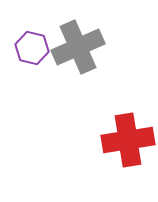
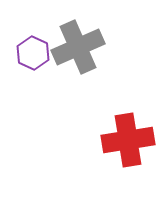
purple hexagon: moved 1 px right, 5 px down; rotated 12 degrees clockwise
